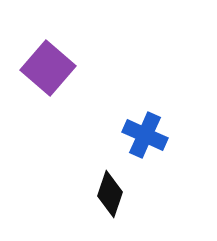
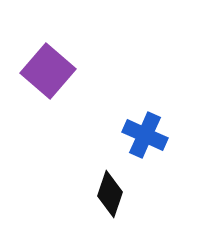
purple square: moved 3 px down
